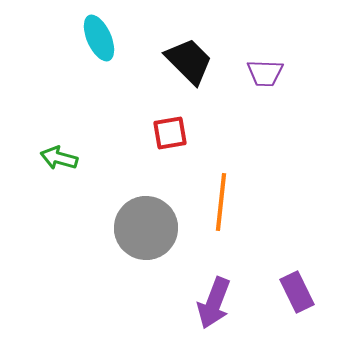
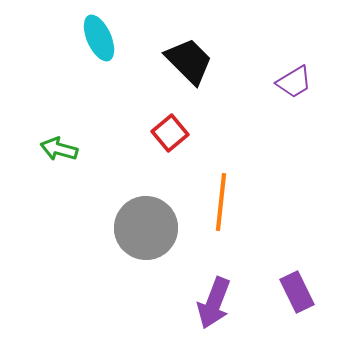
purple trapezoid: moved 29 px right, 9 px down; rotated 33 degrees counterclockwise
red square: rotated 30 degrees counterclockwise
green arrow: moved 9 px up
